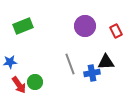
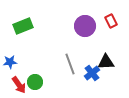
red rectangle: moved 5 px left, 10 px up
blue cross: rotated 28 degrees counterclockwise
